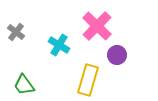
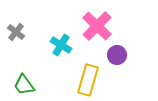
cyan cross: moved 2 px right
